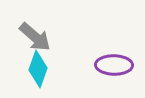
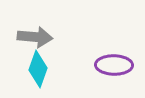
gray arrow: rotated 36 degrees counterclockwise
